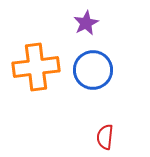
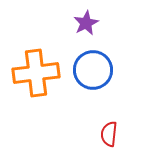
orange cross: moved 6 px down
red semicircle: moved 4 px right, 3 px up
